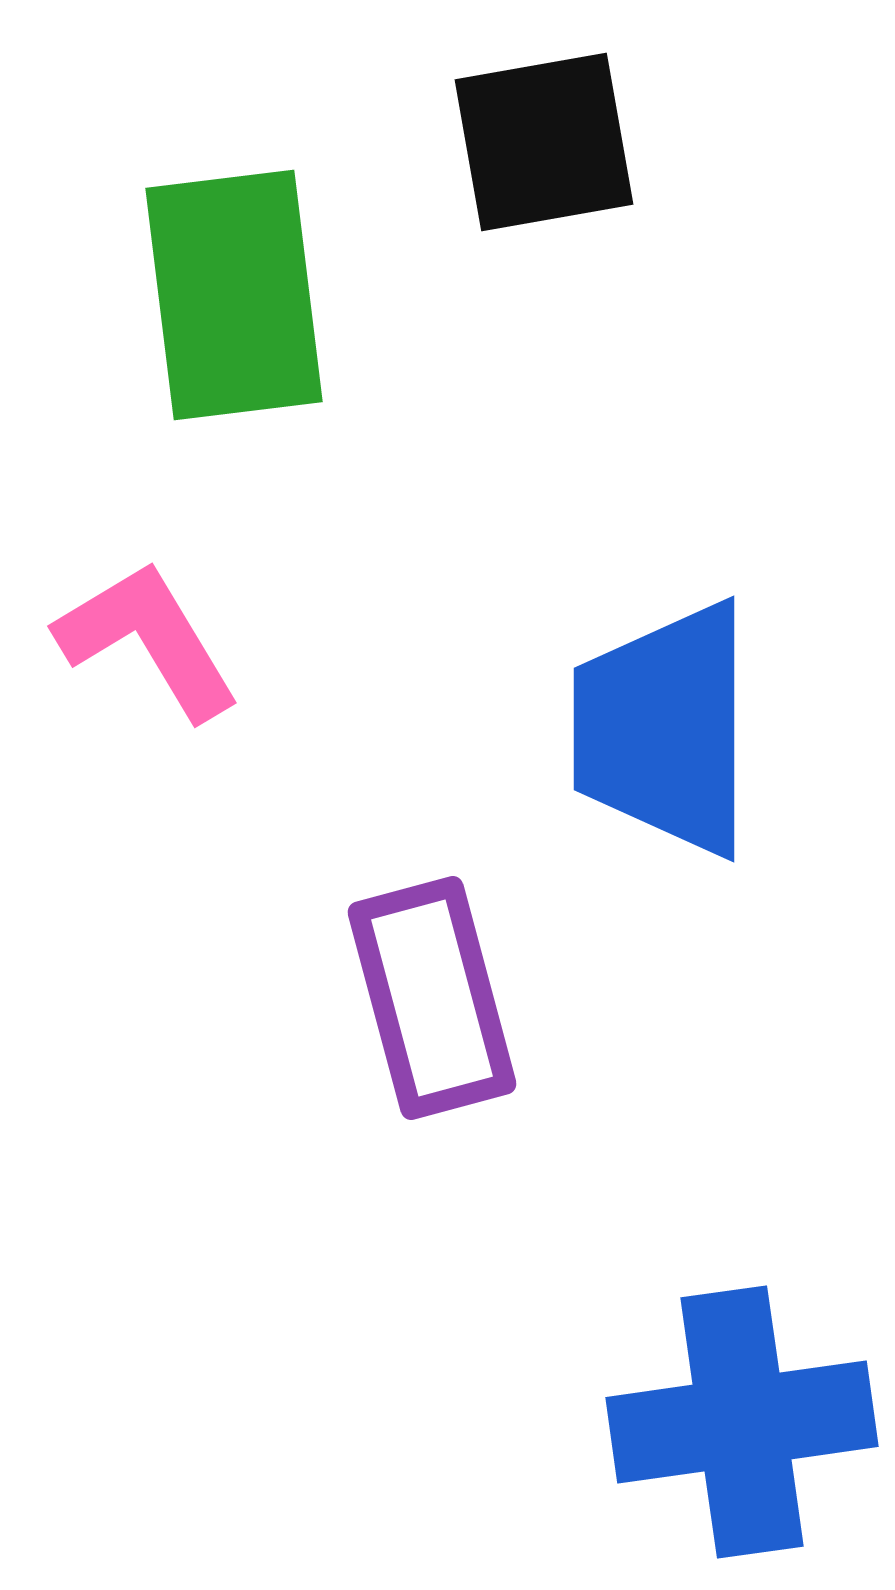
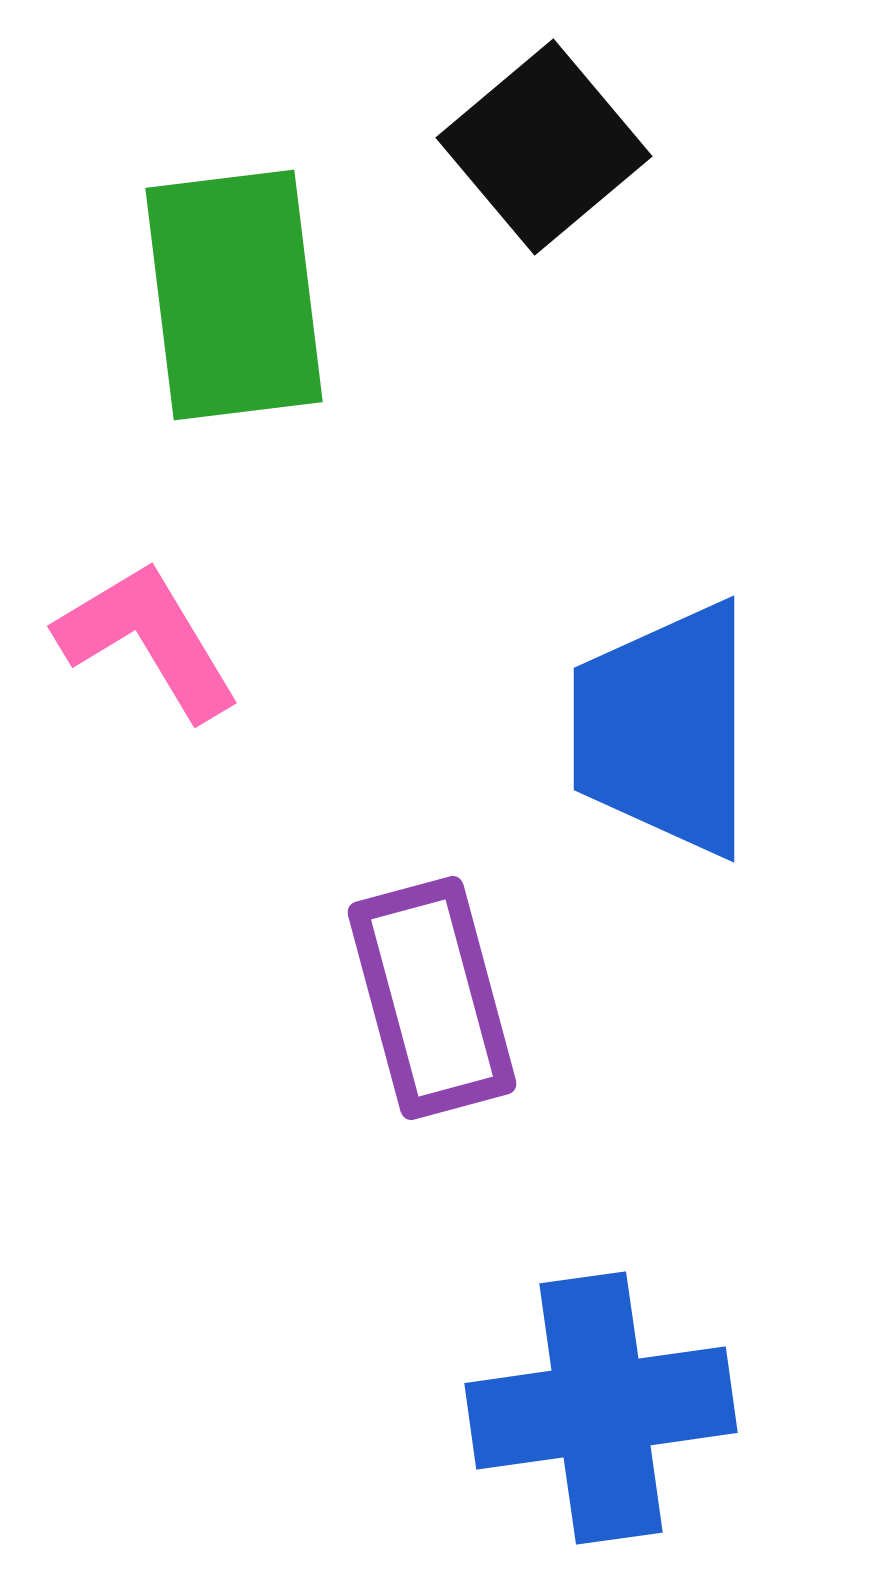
black square: moved 5 px down; rotated 30 degrees counterclockwise
blue cross: moved 141 px left, 14 px up
